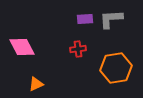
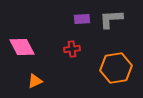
purple rectangle: moved 3 px left
red cross: moved 6 px left
orange triangle: moved 1 px left, 3 px up
